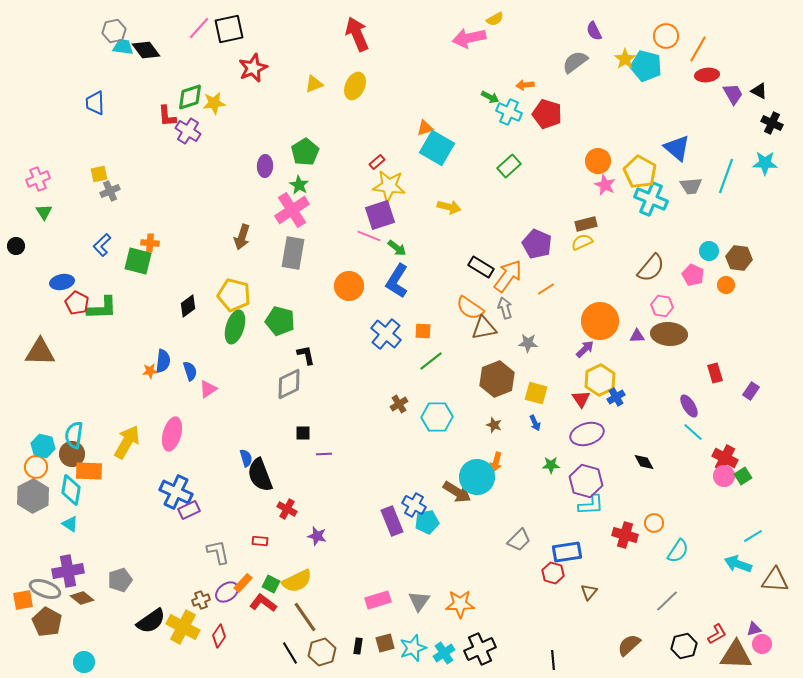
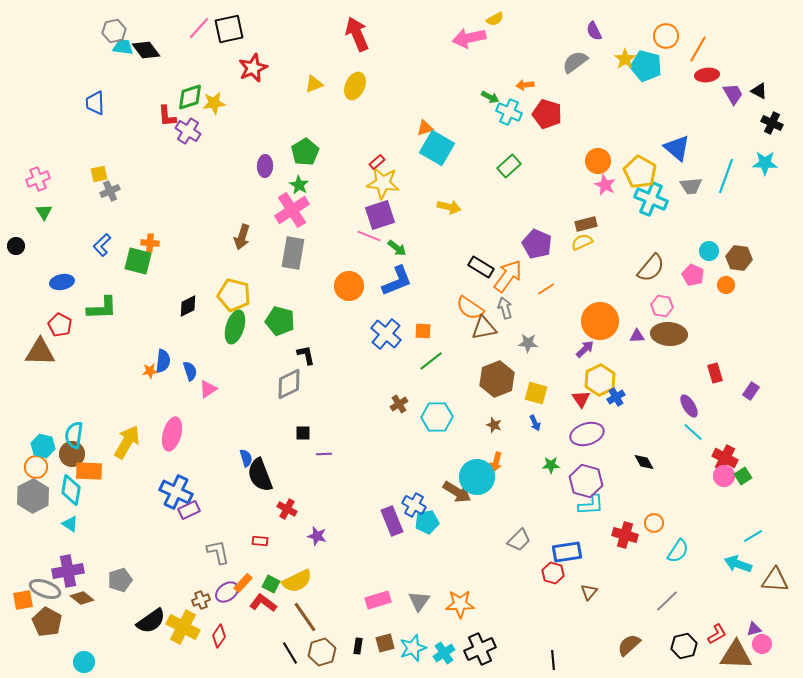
yellow star at (389, 186): moved 6 px left, 3 px up
blue L-shape at (397, 281): rotated 144 degrees counterclockwise
red pentagon at (77, 303): moved 17 px left, 22 px down
black diamond at (188, 306): rotated 10 degrees clockwise
